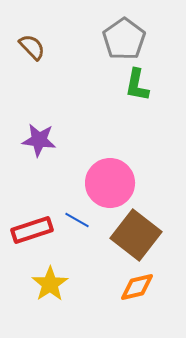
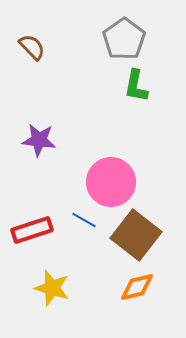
green L-shape: moved 1 px left, 1 px down
pink circle: moved 1 px right, 1 px up
blue line: moved 7 px right
yellow star: moved 2 px right, 4 px down; rotated 21 degrees counterclockwise
